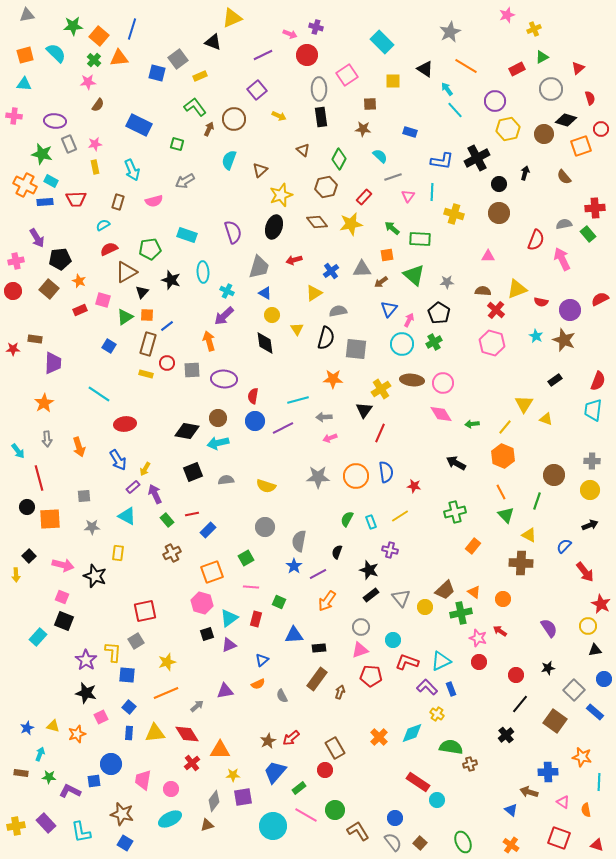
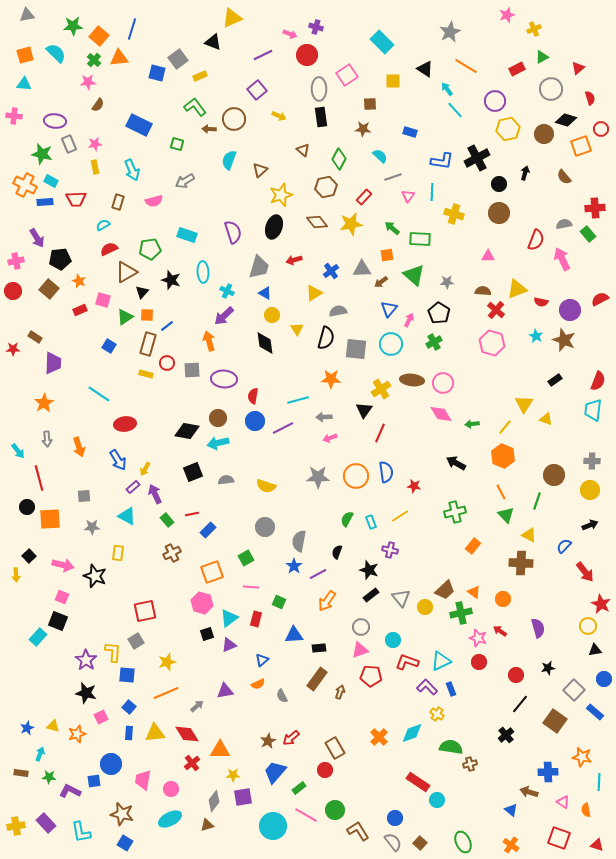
brown arrow at (209, 129): rotated 112 degrees counterclockwise
brown rectangle at (35, 339): moved 2 px up; rotated 24 degrees clockwise
cyan circle at (402, 344): moved 11 px left
orange star at (333, 379): moved 2 px left
black square at (64, 621): moved 6 px left
purple semicircle at (549, 628): moved 11 px left; rotated 18 degrees clockwise
